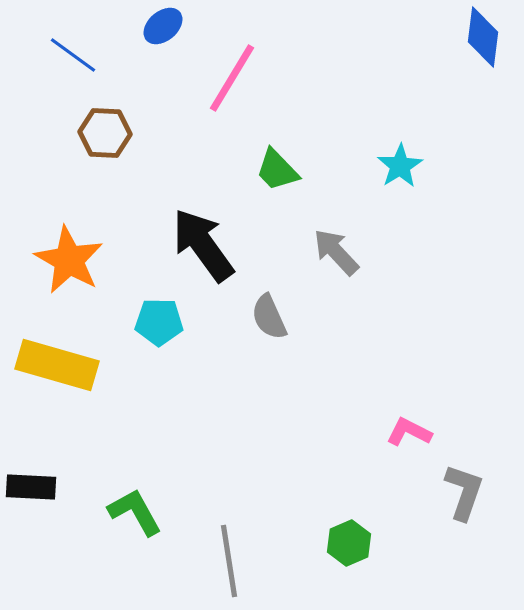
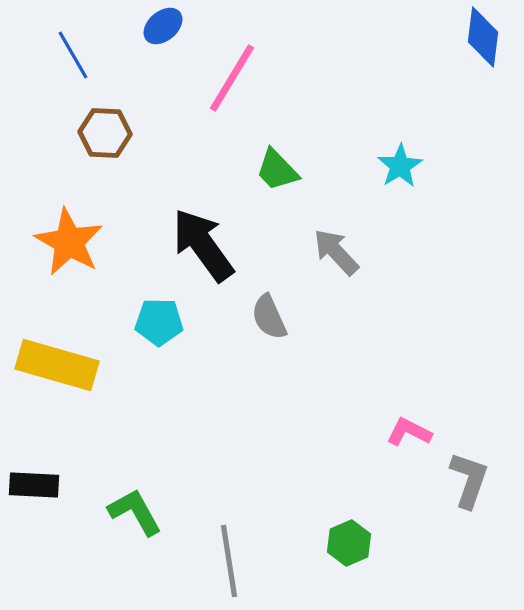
blue line: rotated 24 degrees clockwise
orange star: moved 18 px up
black rectangle: moved 3 px right, 2 px up
gray L-shape: moved 5 px right, 12 px up
